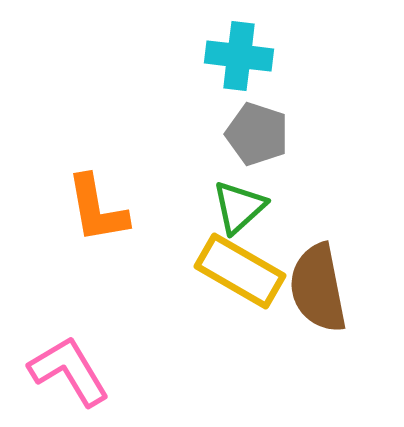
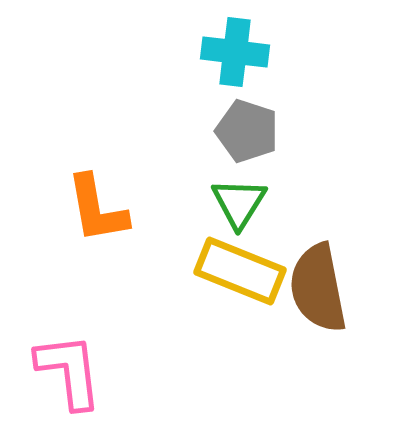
cyan cross: moved 4 px left, 4 px up
gray pentagon: moved 10 px left, 3 px up
green triangle: moved 4 px up; rotated 16 degrees counterclockwise
yellow rectangle: rotated 8 degrees counterclockwise
pink L-shape: rotated 24 degrees clockwise
